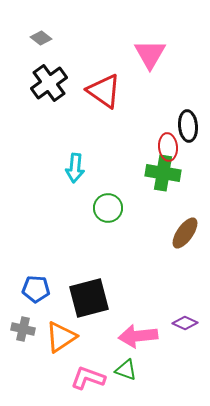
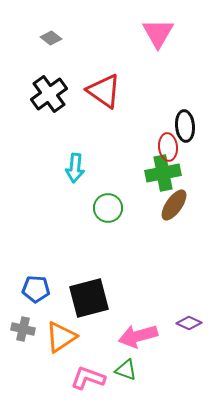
gray diamond: moved 10 px right
pink triangle: moved 8 px right, 21 px up
black cross: moved 11 px down
black ellipse: moved 3 px left
green cross: rotated 20 degrees counterclockwise
brown ellipse: moved 11 px left, 28 px up
purple diamond: moved 4 px right
pink arrow: rotated 9 degrees counterclockwise
